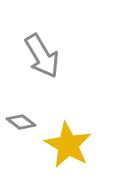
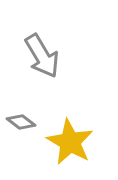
yellow star: moved 2 px right, 3 px up
